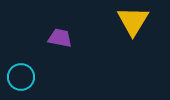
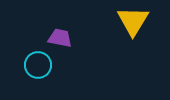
cyan circle: moved 17 px right, 12 px up
